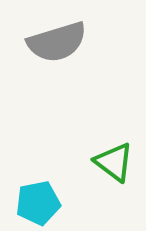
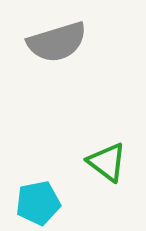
green triangle: moved 7 px left
